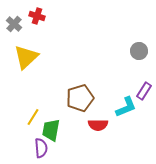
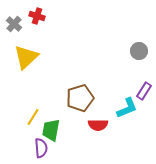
cyan L-shape: moved 1 px right, 1 px down
